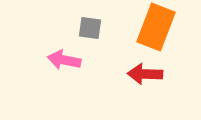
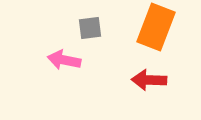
gray square: rotated 15 degrees counterclockwise
red arrow: moved 4 px right, 6 px down
